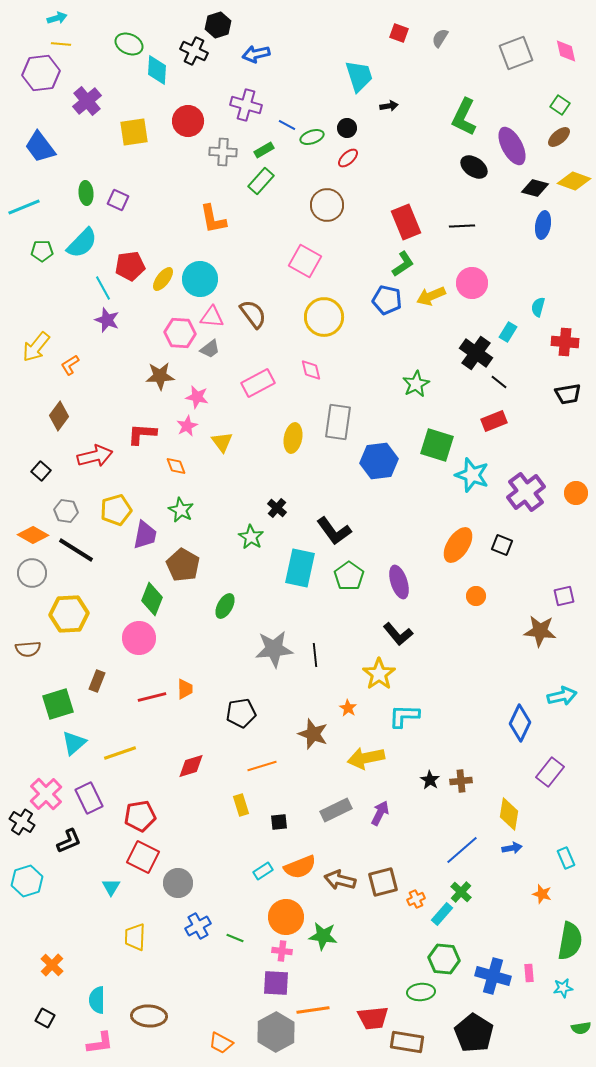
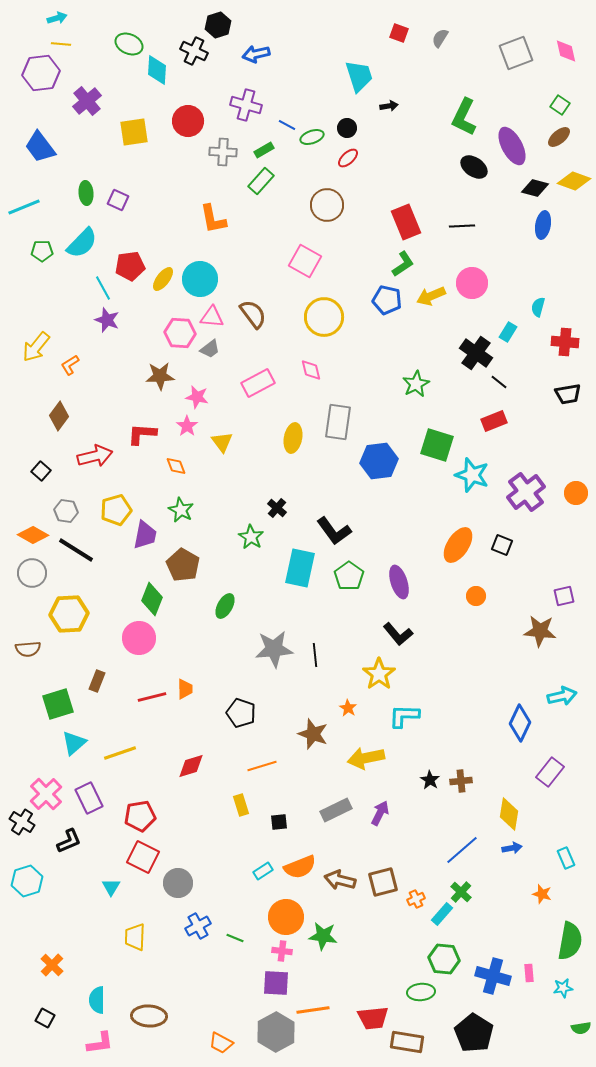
pink star at (187, 426): rotated 10 degrees counterclockwise
black pentagon at (241, 713): rotated 28 degrees clockwise
